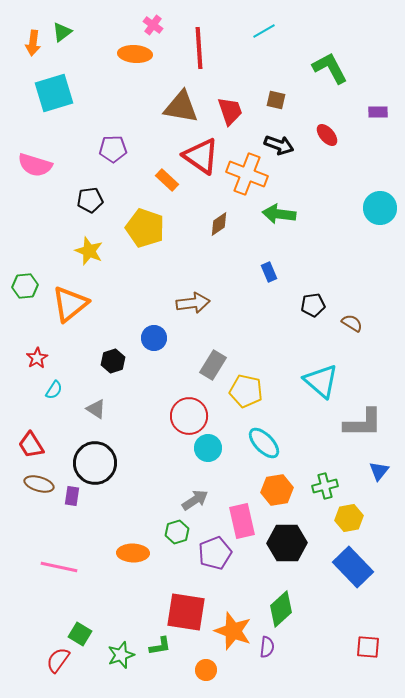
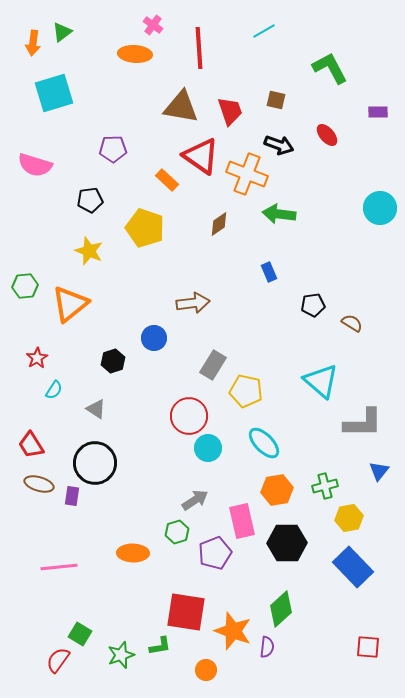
pink line at (59, 567): rotated 18 degrees counterclockwise
